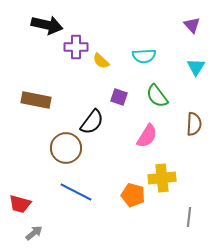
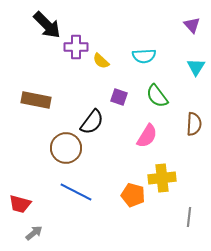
black arrow: rotated 32 degrees clockwise
